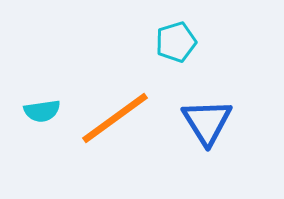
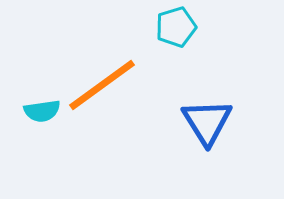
cyan pentagon: moved 15 px up
orange line: moved 13 px left, 33 px up
